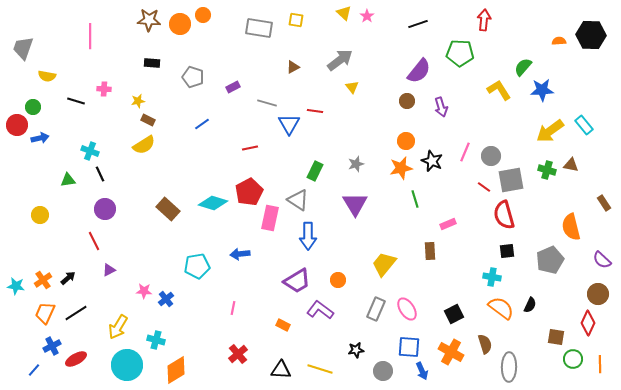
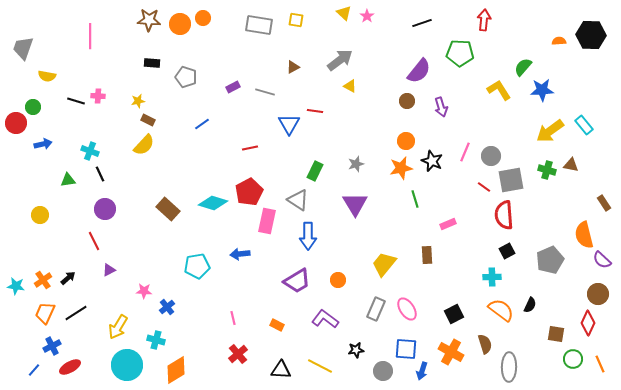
orange circle at (203, 15): moved 3 px down
black line at (418, 24): moved 4 px right, 1 px up
gray rectangle at (259, 28): moved 3 px up
gray pentagon at (193, 77): moved 7 px left
yellow triangle at (352, 87): moved 2 px left, 1 px up; rotated 24 degrees counterclockwise
pink cross at (104, 89): moved 6 px left, 7 px down
gray line at (267, 103): moved 2 px left, 11 px up
red circle at (17, 125): moved 1 px left, 2 px up
blue arrow at (40, 138): moved 3 px right, 6 px down
yellow semicircle at (144, 145): rotated 15 degrees counterclockwise
red semicircle at (504, 215): rotated 12 degrees clockwise
pink rectangle at (270, 218): moved 3 px left, 3 px down
orange semicircle at (571, 227): moved 13 px right, 8 px down
brown rectangle at (430, 251): moved 3 px left, 4 px down
black square at (507, 251): rotated 21 degrees counterclockwise
cyan cross at (492, 277): rotated 12 degrees counterclockwise
blue cross at (166, 299): moved 1 px right, 8 px down
pink line at (233, 308): moved 10 px down; rotated 24 degrees counterclockwise
orange semicircle at (501, 308): moved 2 px down
purple L-shape at (320, 310): moved 5 px right, 9 px down
orange rectangle at (283, 325): moved 6 px left
brown square at (556, 337): moved 3 px up
blue square at (409, 347): moved 3 px left, 2 px down
red ellipse at (76, 359): moved 6 px left, 8 px down
orange line at (600, 364): rotated 24 degrees counterclockwise
yellow line at (320, 369): moved 3 px up; rotated 10 degrees clockwise
blue arrow at (422, 371): rotated 42 degrees clockwise
